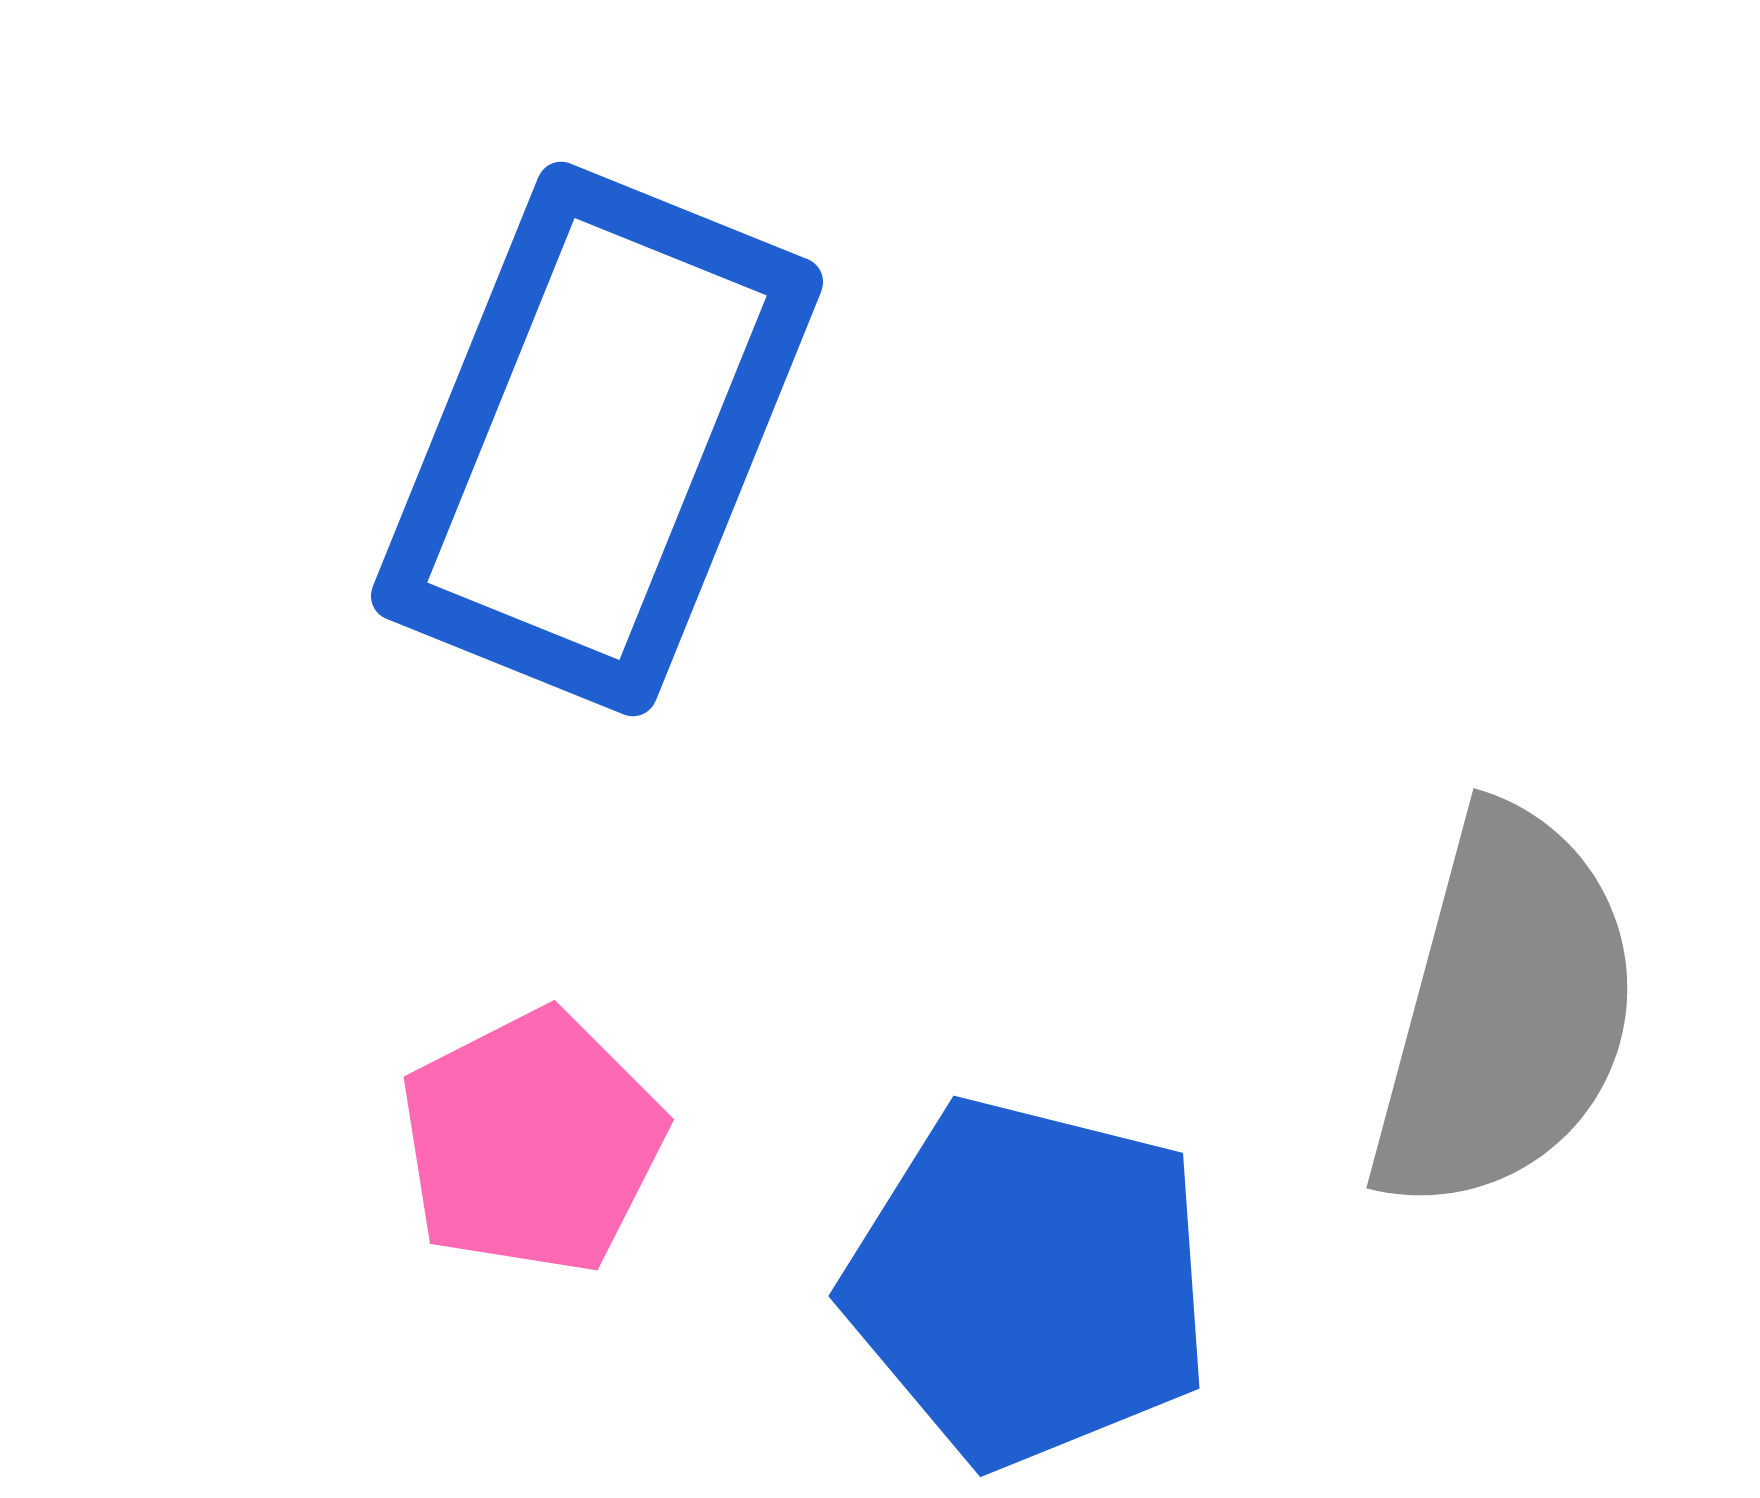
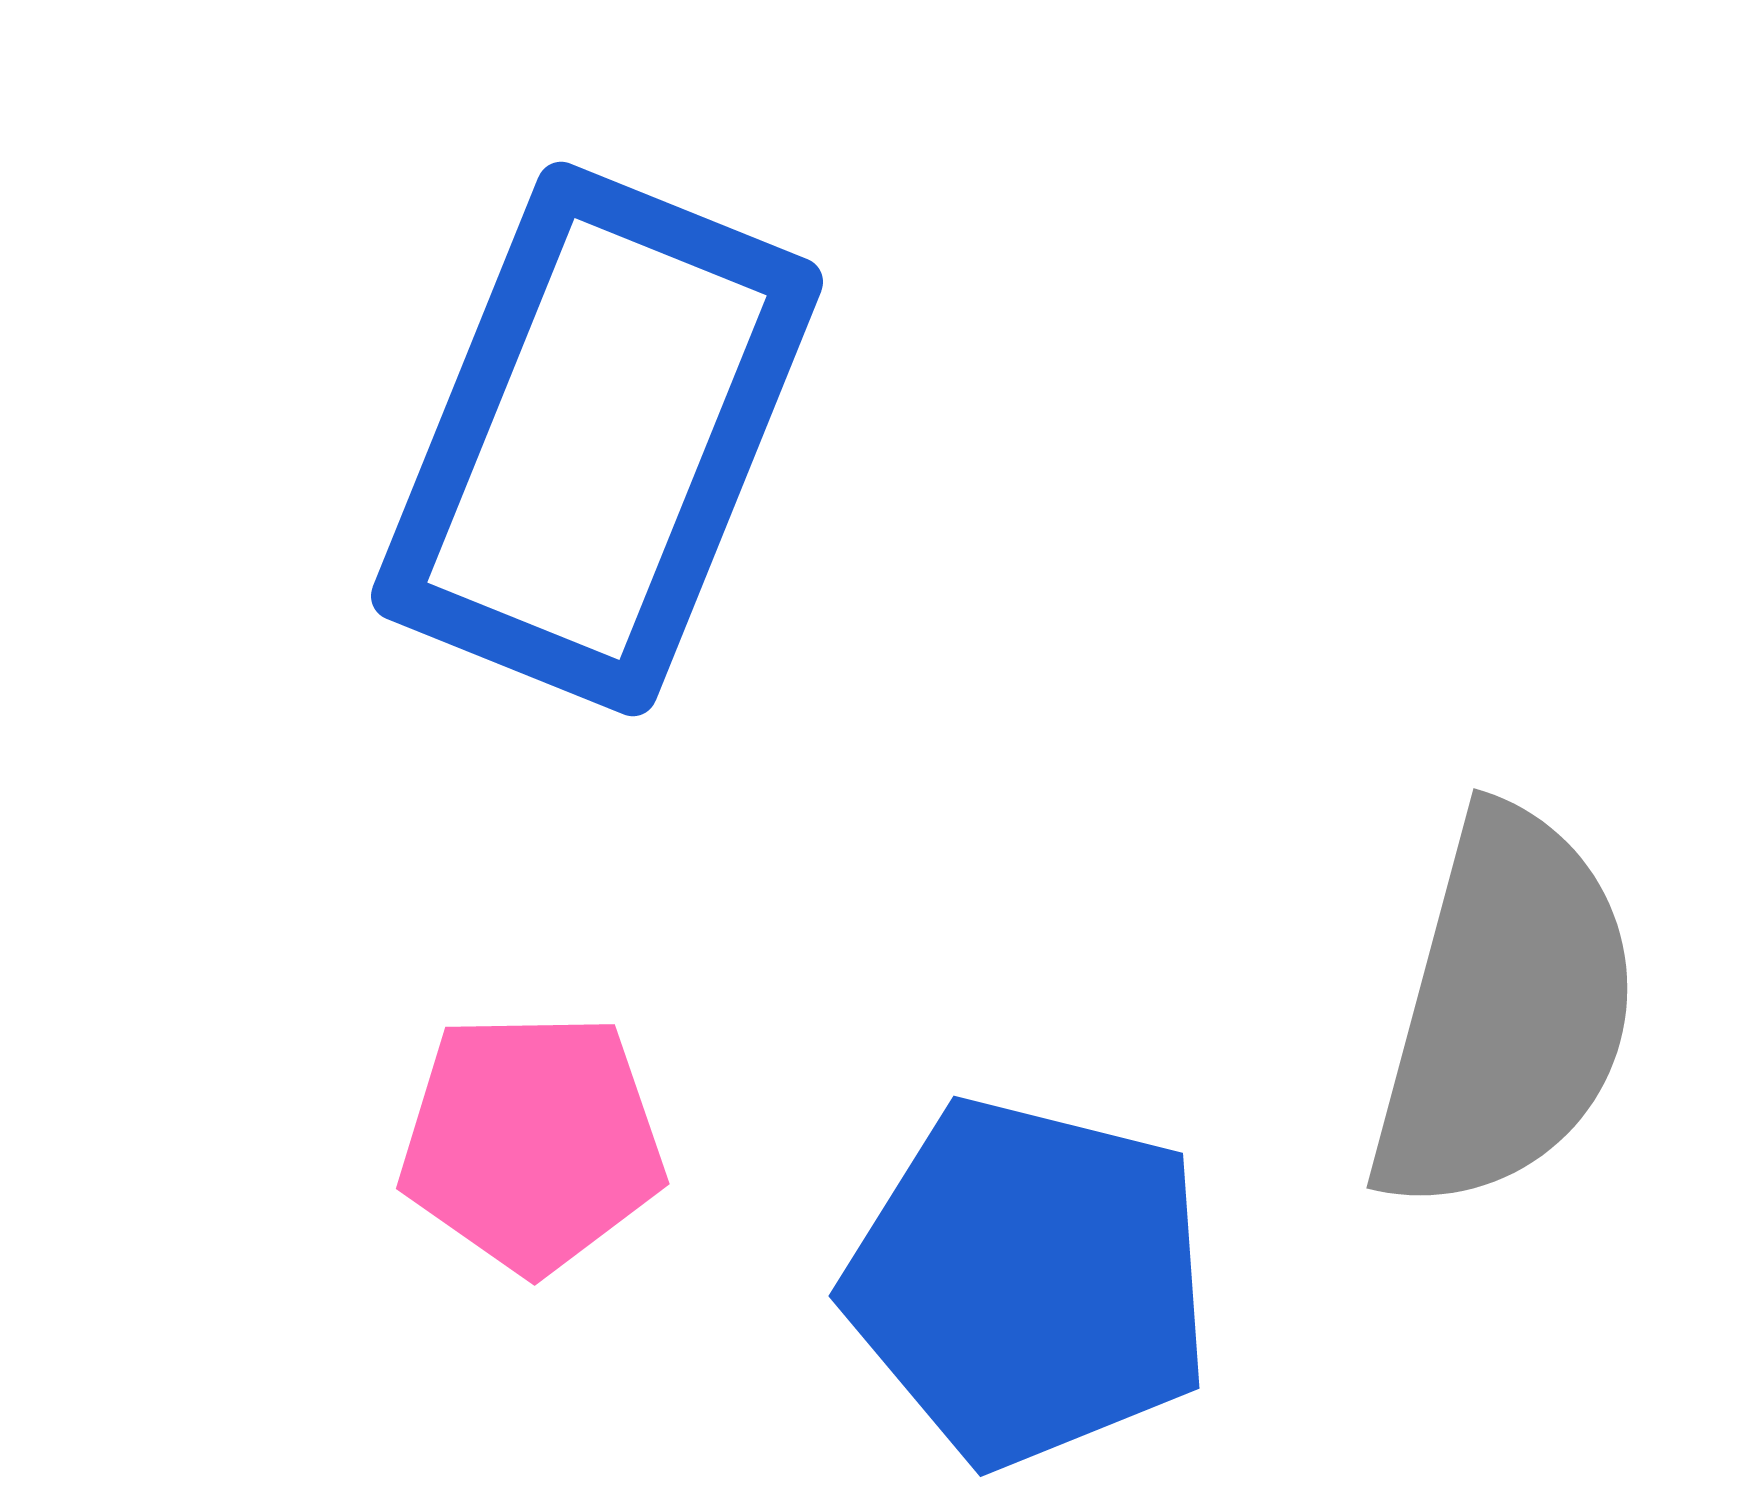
pink pentagon: rotated 26 degrees clockwise
